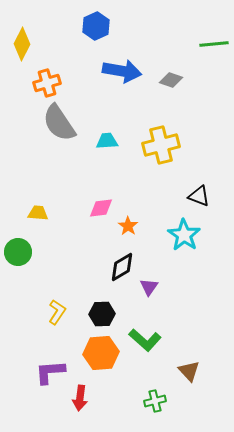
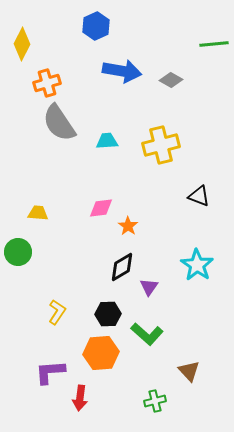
gray diamond: rotated 10 degrees clockwise
cyan star: moved 13 px right, 30 px down
black hexagon: moved 6 px right
green L-shape: moved 2 px right, 6 px up
